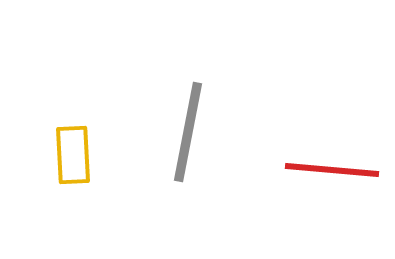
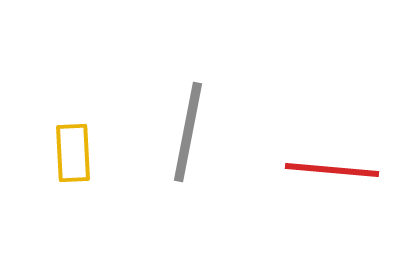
yellow rectangle: moved 2 px up
